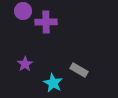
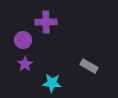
purple circle: moved 29 px down
gray rectangle: moved 10 px right, 4 px up
cyan star: moved 1 px left; rotated 24 degrees counterclockwise
